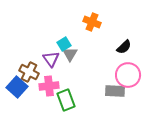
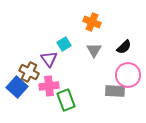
gray triangle: moved 24 px right, 4 px up
purple triangle: moved 2 px left
